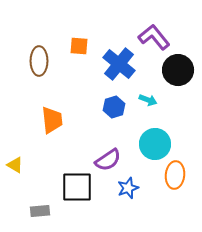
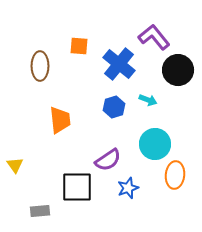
brown ellipse: moved 1 px right, 5 px down
orange trapezoid: moved 8 px right
yellow triangle: rotated 24 degrees clockwise
